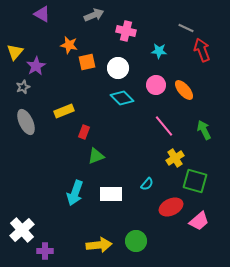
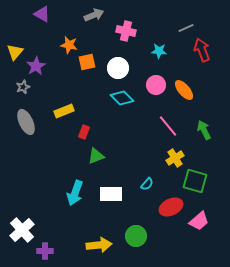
gray line: rotated 49 degrees counterclockwise
pink line: moved 4 px right
green circle: moved 5 px up
